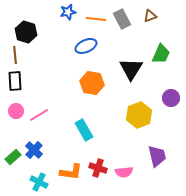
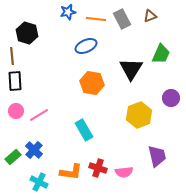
black hexagon: moved 1 px right, 1 px down
brown line: moved 3 px left, 1 px down
